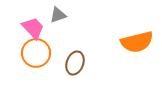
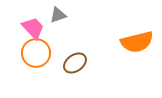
brown ellipse: rotated 35 degrees clockwise
